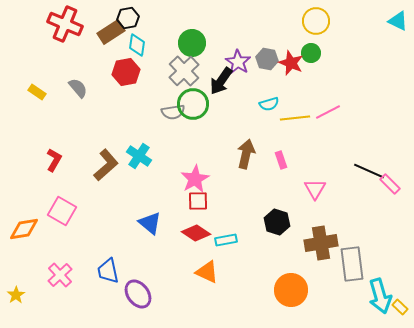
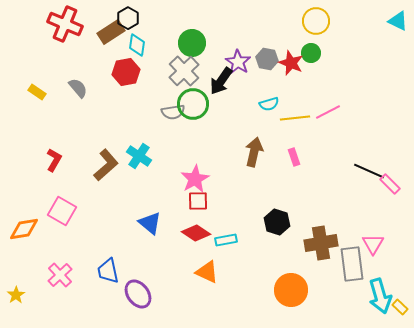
black hexagon at (128, 18): rotated 20 degrees counterclockwise
brown arrow at (246, 154): moved 8 px right, 2 px up
pink rectangle at (281, 160): moved 13 px right, 3 px up
pink triangle at (315, 189): moved 58 px right, 55 px down
